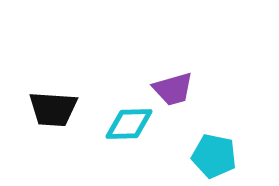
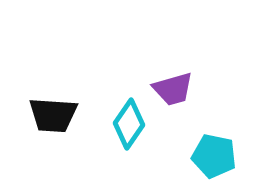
black trapezoid: moved 6 px down
cyan diamond: rotated 54 degrees counterclockwise
